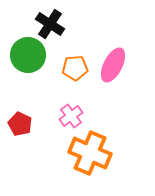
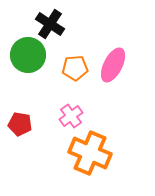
red pentagon: rotated 15 degrees counterclockwise
